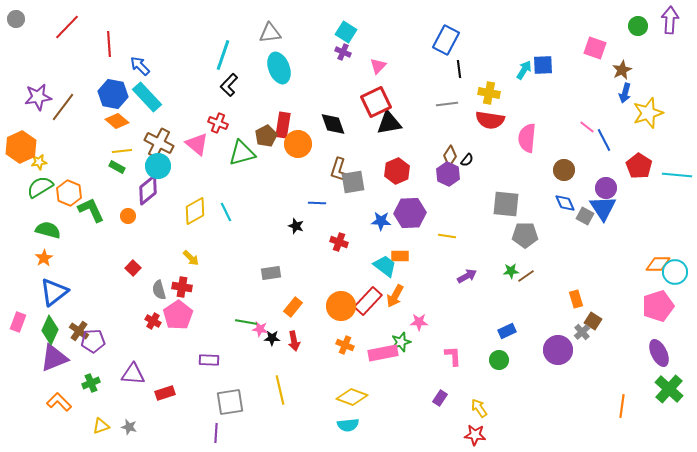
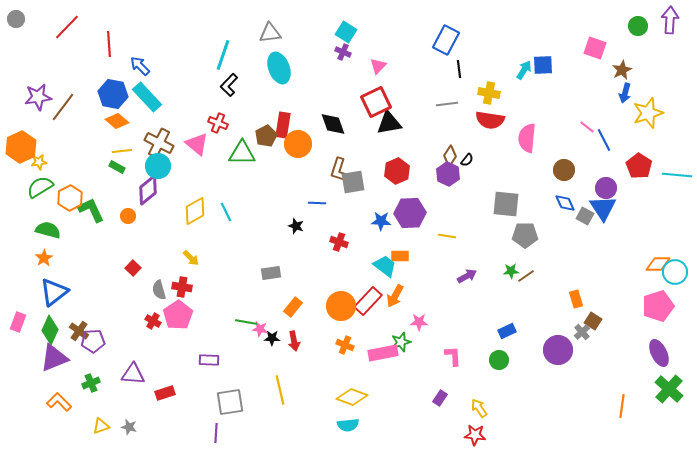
green triangle at (242, 153): rotated 16 degrees clockwise
orange hexagon at (69, 193): moved 1 px right, 5 px down; rotated 10 degrees clockwise
